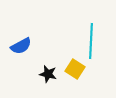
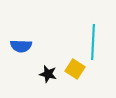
cyan line: moved 2 px right, 1 px down
blue semicircle: rotated 30 degrees clockwise
